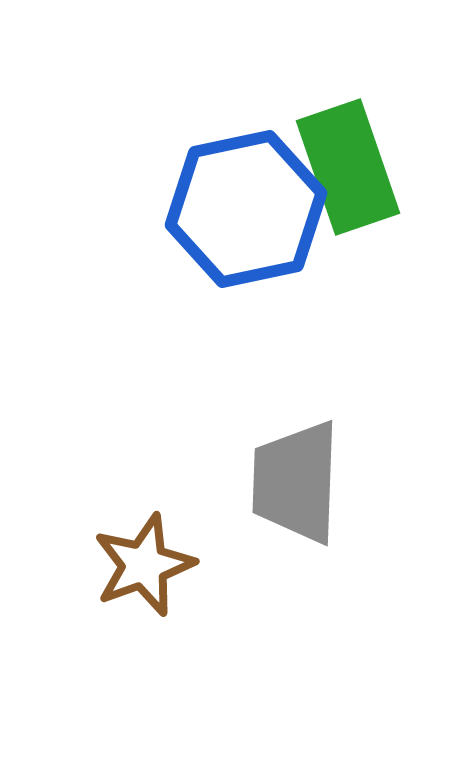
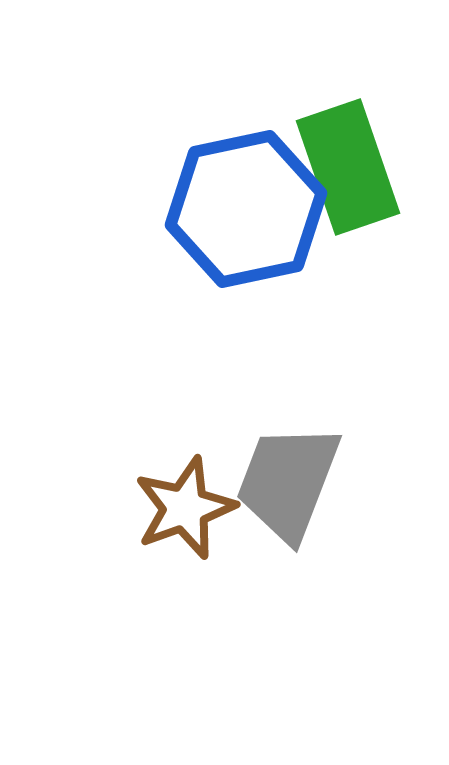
gray trapezoid: moved 8 px left; rotated 19 degrees clockwise
brown star: moved 41 px right, 57 px up
